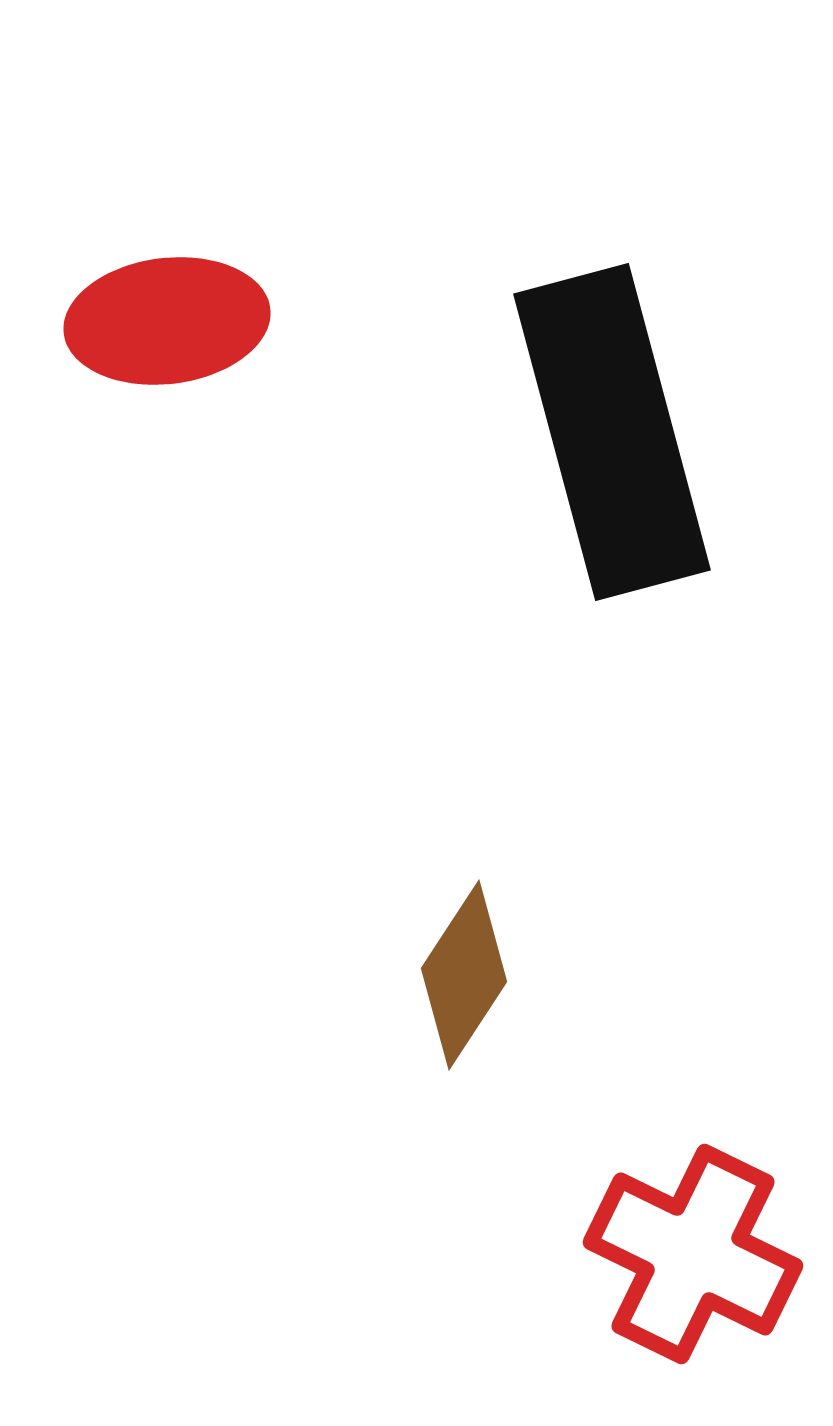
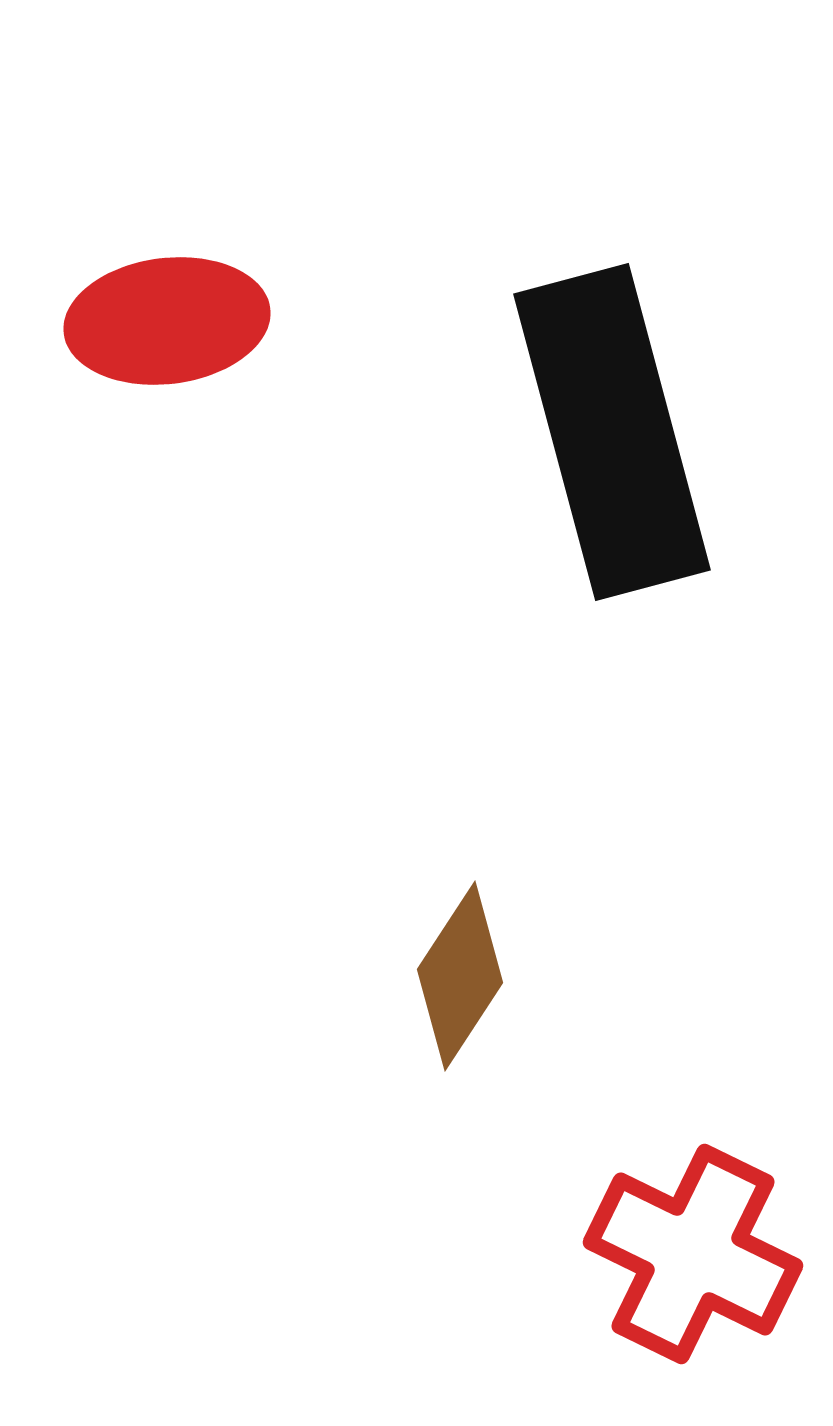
brown diamond: moved 4 px left, 1 px down
